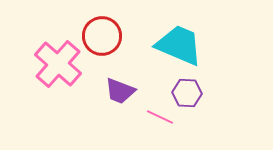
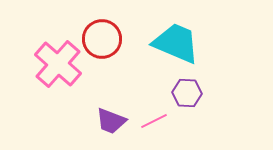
red circle: moved 3 px down
cyan trapezoid: moved 3 px left, 2 px up
purple trapezoid: moved 9 px left, 30 px down
pink line: moved 6 px left, 4 px down; rotated 52 degrees counterclockwise
